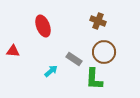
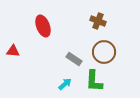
cyan arrow: moved 14 px right, 13 px down
green L-shape: moved 2 px down
